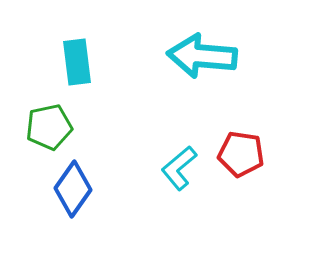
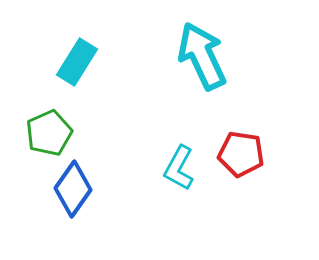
cyan arrow: rotated 60 degrees clockwise
cyan rectangle: rotated 39 degrees clockwise
green pentagon: moved 6 px down; rotated 12 degrees counterclockwise
cyan L-shape: rotated 21 degrees counterclockwise
